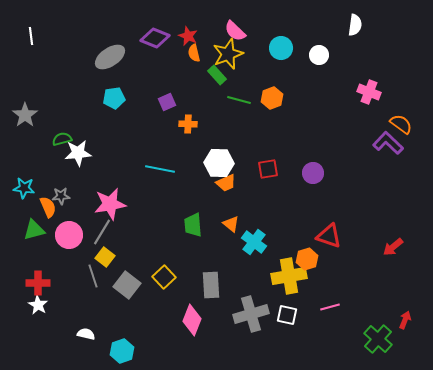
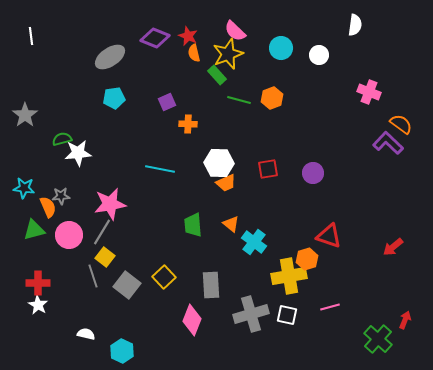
cyan hexagon at (122, 351): rotated 15 degrees counterclockwise
